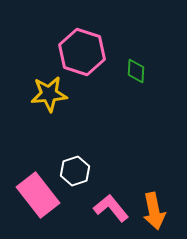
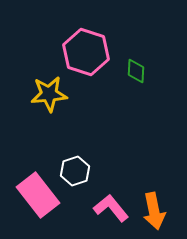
pink hexagon: moved 4 px right
